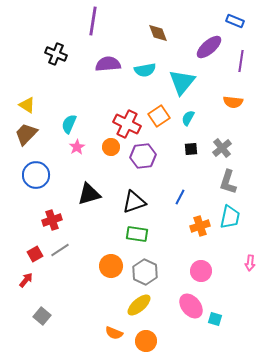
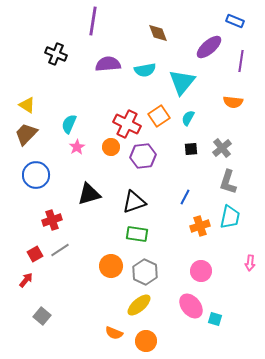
blue line at (180, 197): moved 5 px right
